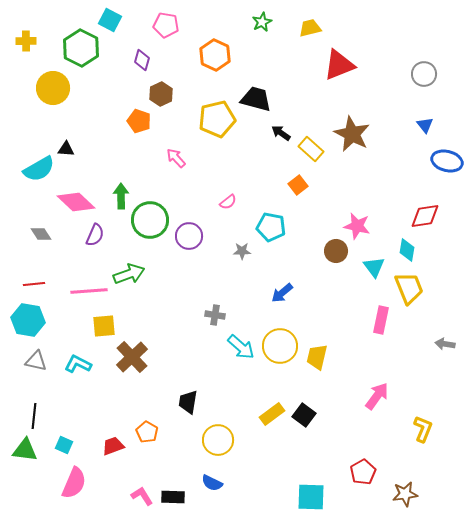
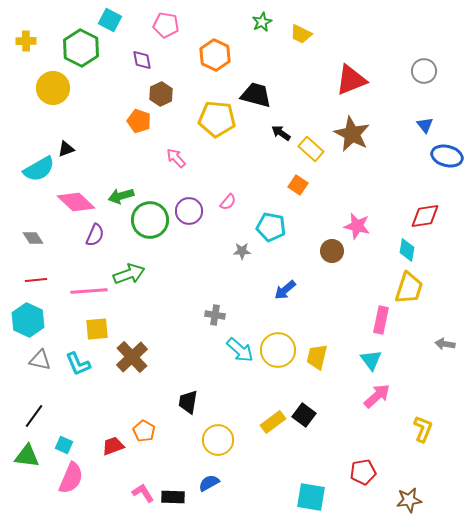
yellow trapezoid at (310, 28): moved 9 px left, 6 px down; rotated 140 degrees counterclockwise
purple diamond at (142, 60): rotated 25 degrees counterclockwise
red triangle at (339, 65): moved 12 px right, 15 px down
gray circle at (424, 74): moved 3 px up
black trapezoid at (256, 99): moved 4 px up
yellow pentagon at (217, 119): rotated 18 degrees clockwise
black triangle at (66, 149): rotated 24 degrees counterclockwise
blue ellipse at (447, 161): moved 5 px up
orange square at (298, 185): rotated 18 degrees counterclockwise
green arrow at (121, 196): rotated 105 degrees counterclockwise
pink semicircle at (228, 202): rotated 12 degrees counterclockwise
gray diamond at (41, 234): moved 8 px left, 4 px down
purple circle at (189, 236): moved 25 px up
brown circle at (336, 251): moved 4 px left
cyan triangle at (374, 267): moved 3 px left, 93 px down
red line at (34, 284): moved 2 px right, 4 px up
yellow trapezoid at (409, 288): rotated 40 degrees clockwise
blue arrow at (282, 293): moved 3 px right, 3 px up
cyan hexagon at (28, 320): rotated 16 degrees clockwise
yellow square at (104, 326): moved 7 px left, 3 px down
yellow circle at (280, 346): moved 2 px left, 4 px down
cyan arrow at (241, 347): moved 1 px left, 3 px down
gray triangle at (36, 361): moved 4 px right, 1 px up
cyan L-shape at (78, 364): rotated 140 degrees counterclockwise
pink arrow at (377, 396): rotated 12 degrees clockwise
yellow rectangle at (272, 414): moved 1 px right, 8 px down
black line at (34, 416): rotated 30 degrees clockwise
orange pentagon at (147, 432): moved 3 px left, 1 px up
green triangle at (25, 450): moved 2 px right, 6 px down
red pentagon at (363, 472): rotated 20 degrees clockwise
pink semicircle at (74, 483): moved 3 px left, 5 px up
blue semicircle at (212, 483): moved 3 px left; rotated 125 degrees clockwise
brown star at (405, 494): moved 4 px right, 6 px down
pink L-shape at (142, 496): moved 1 px right, 3 px up
cyan square at (311, 497): rotated 8 degrees clockwise
